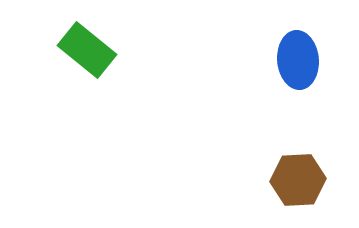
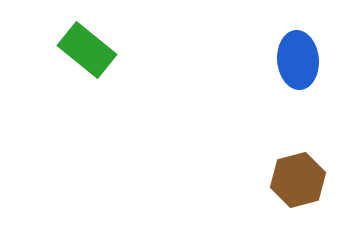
brown hexagon: rotated 12 degrees counterclockwise
